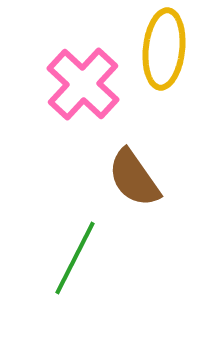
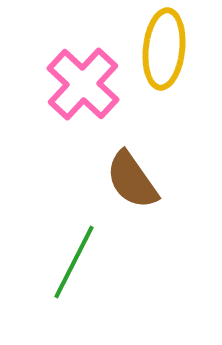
brown semicircle: moved 2 px left, 2 px down
green line: moved 1 px left, 4 px down
